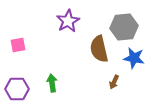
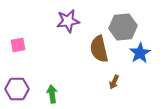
purple star: rotated 20 degrees clockwise
gray hexagon: moved 1 px left
blue star: moved 6 px right, 5 px up; rotated 30 degrees clockwise
green arrow: moved 11 px down
